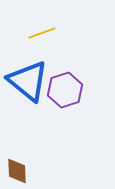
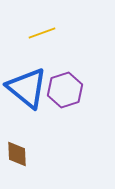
blue triangle: moved 1 px left, 7 px down
brown diamond: moved 17 px up
